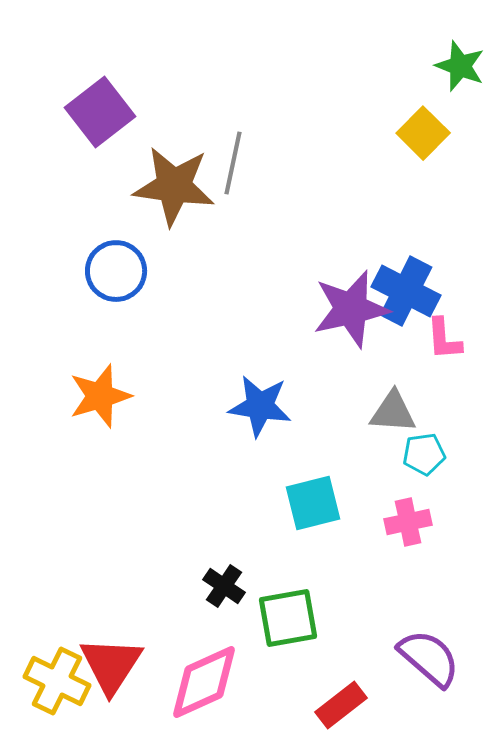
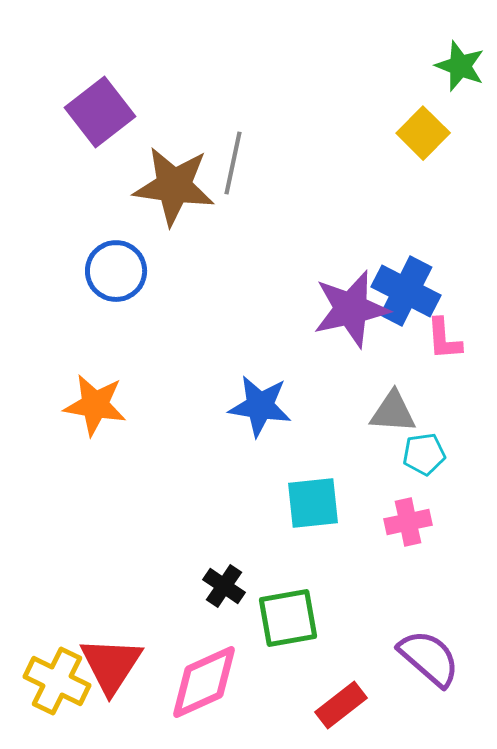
orange star: moved 5 px left, 9 px down; rotated 26 degrees clockwise
cyan square: rotated 8 degrees clockwise
